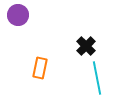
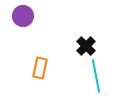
purple circle: moved 5 px right, 1 px down
cyan line: moved 1 px left, 2 px up
